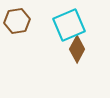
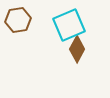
brown hexagon: moved 1 px right, 1 px up
